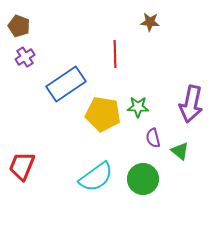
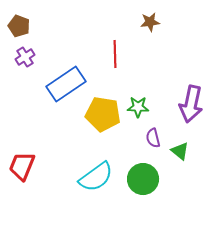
brown star: rotated 12 degrees counterclockwise
